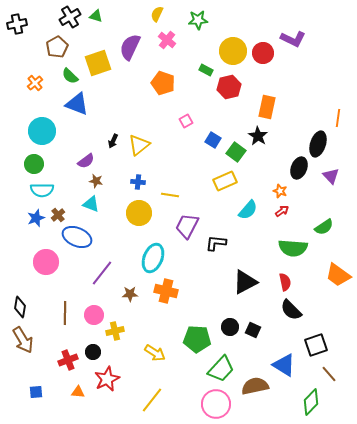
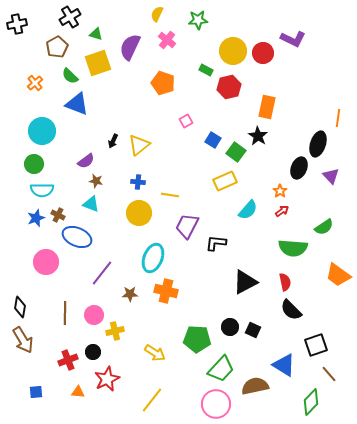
green triangle at (96, 16): moved 18 px down
orange star at (280, 191): rotated 16 degrees clockwise
brown cross at (58, 215): rotated 24 degrees counterclockwise
